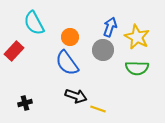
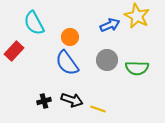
blue arrow: moved 2 px up; rotated 48 degrees clockwise
yellow star: moved 21 px up
gray circle: moved 4 px right, 10 px down
black arrow: moved 4 px left, 4 px down
black cross: moved 19 px right, 2 px up
